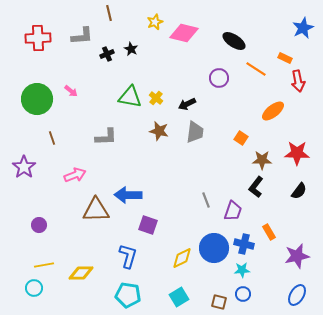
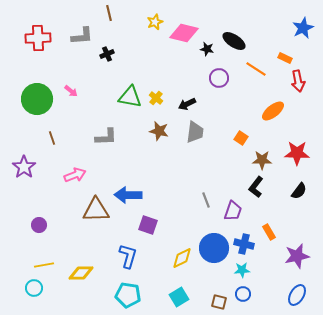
black star at (131, 49): moved 76 px right; rotated 16 degrees counterclockwise
